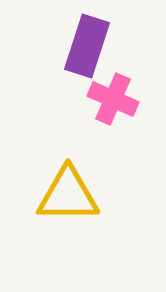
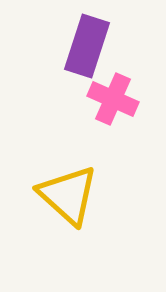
yellow triangle: rotated 42 degrees clockwise
